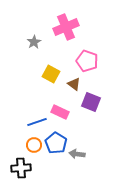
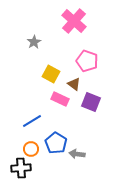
pink cross: moved 8 px right, 6 px up; rotated 25 degrees counterclockwise
pink rectangle: moved 13 px up
blue line: moved 5 px left, 1 px up; rotated 12 degrees counterclockwise
orange circle: moved 3 px left, 4 px down
